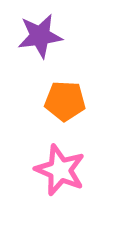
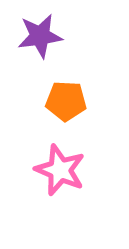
orange pentagon: moved 1 px right
